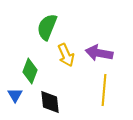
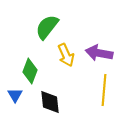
green semicircle: rotated 16 degrees clockwise
